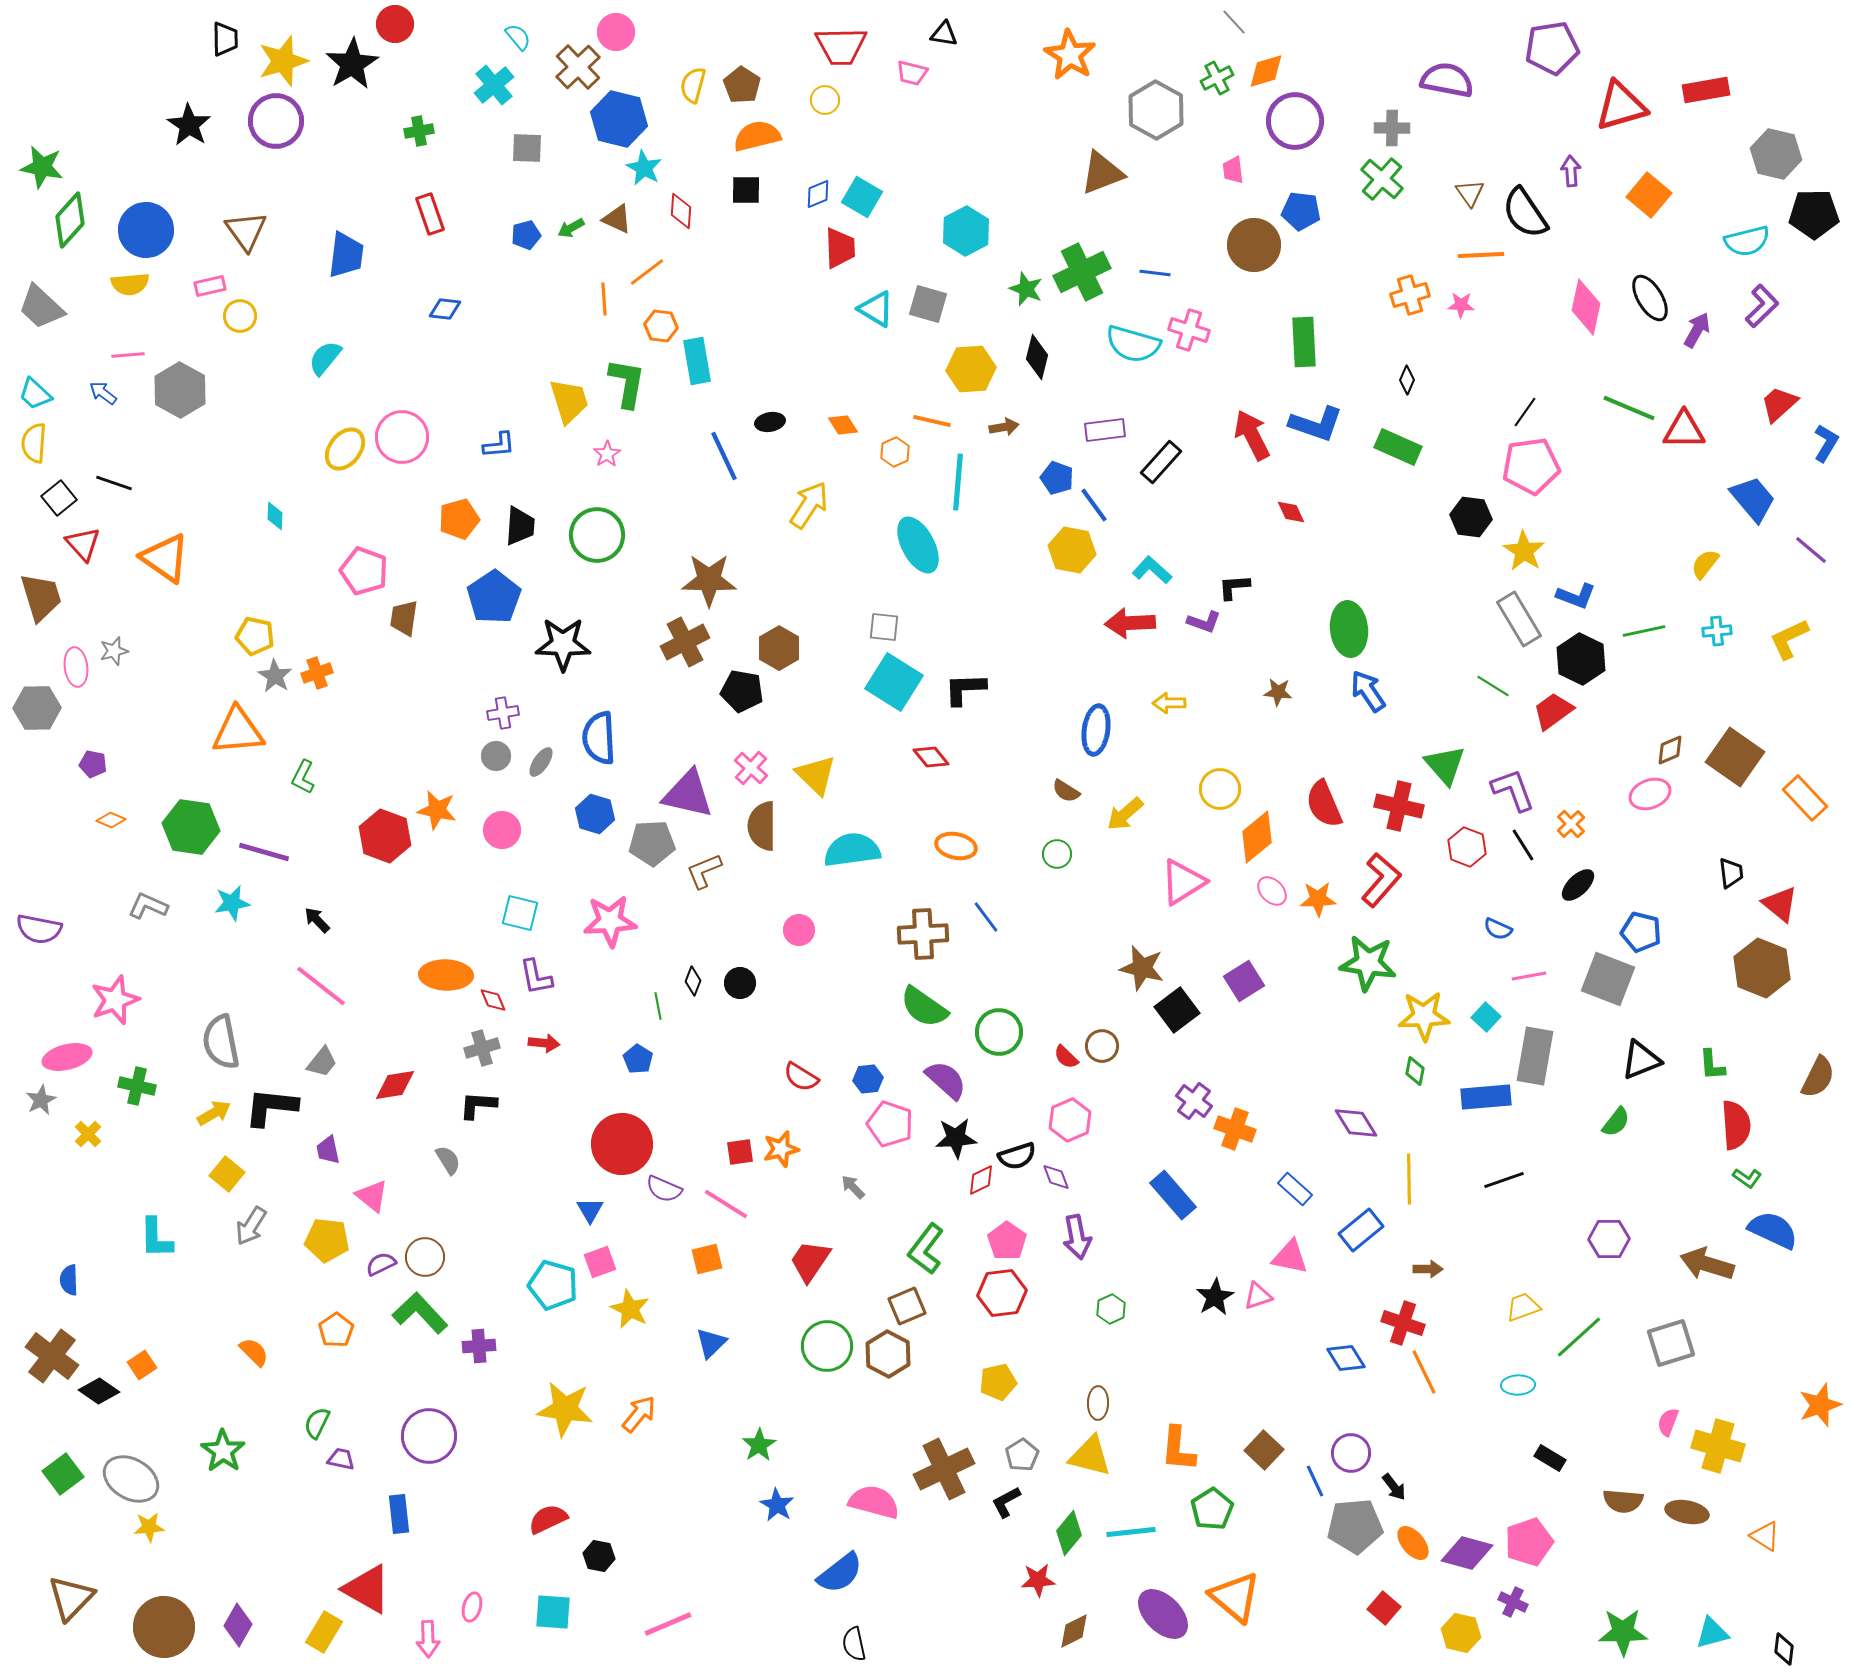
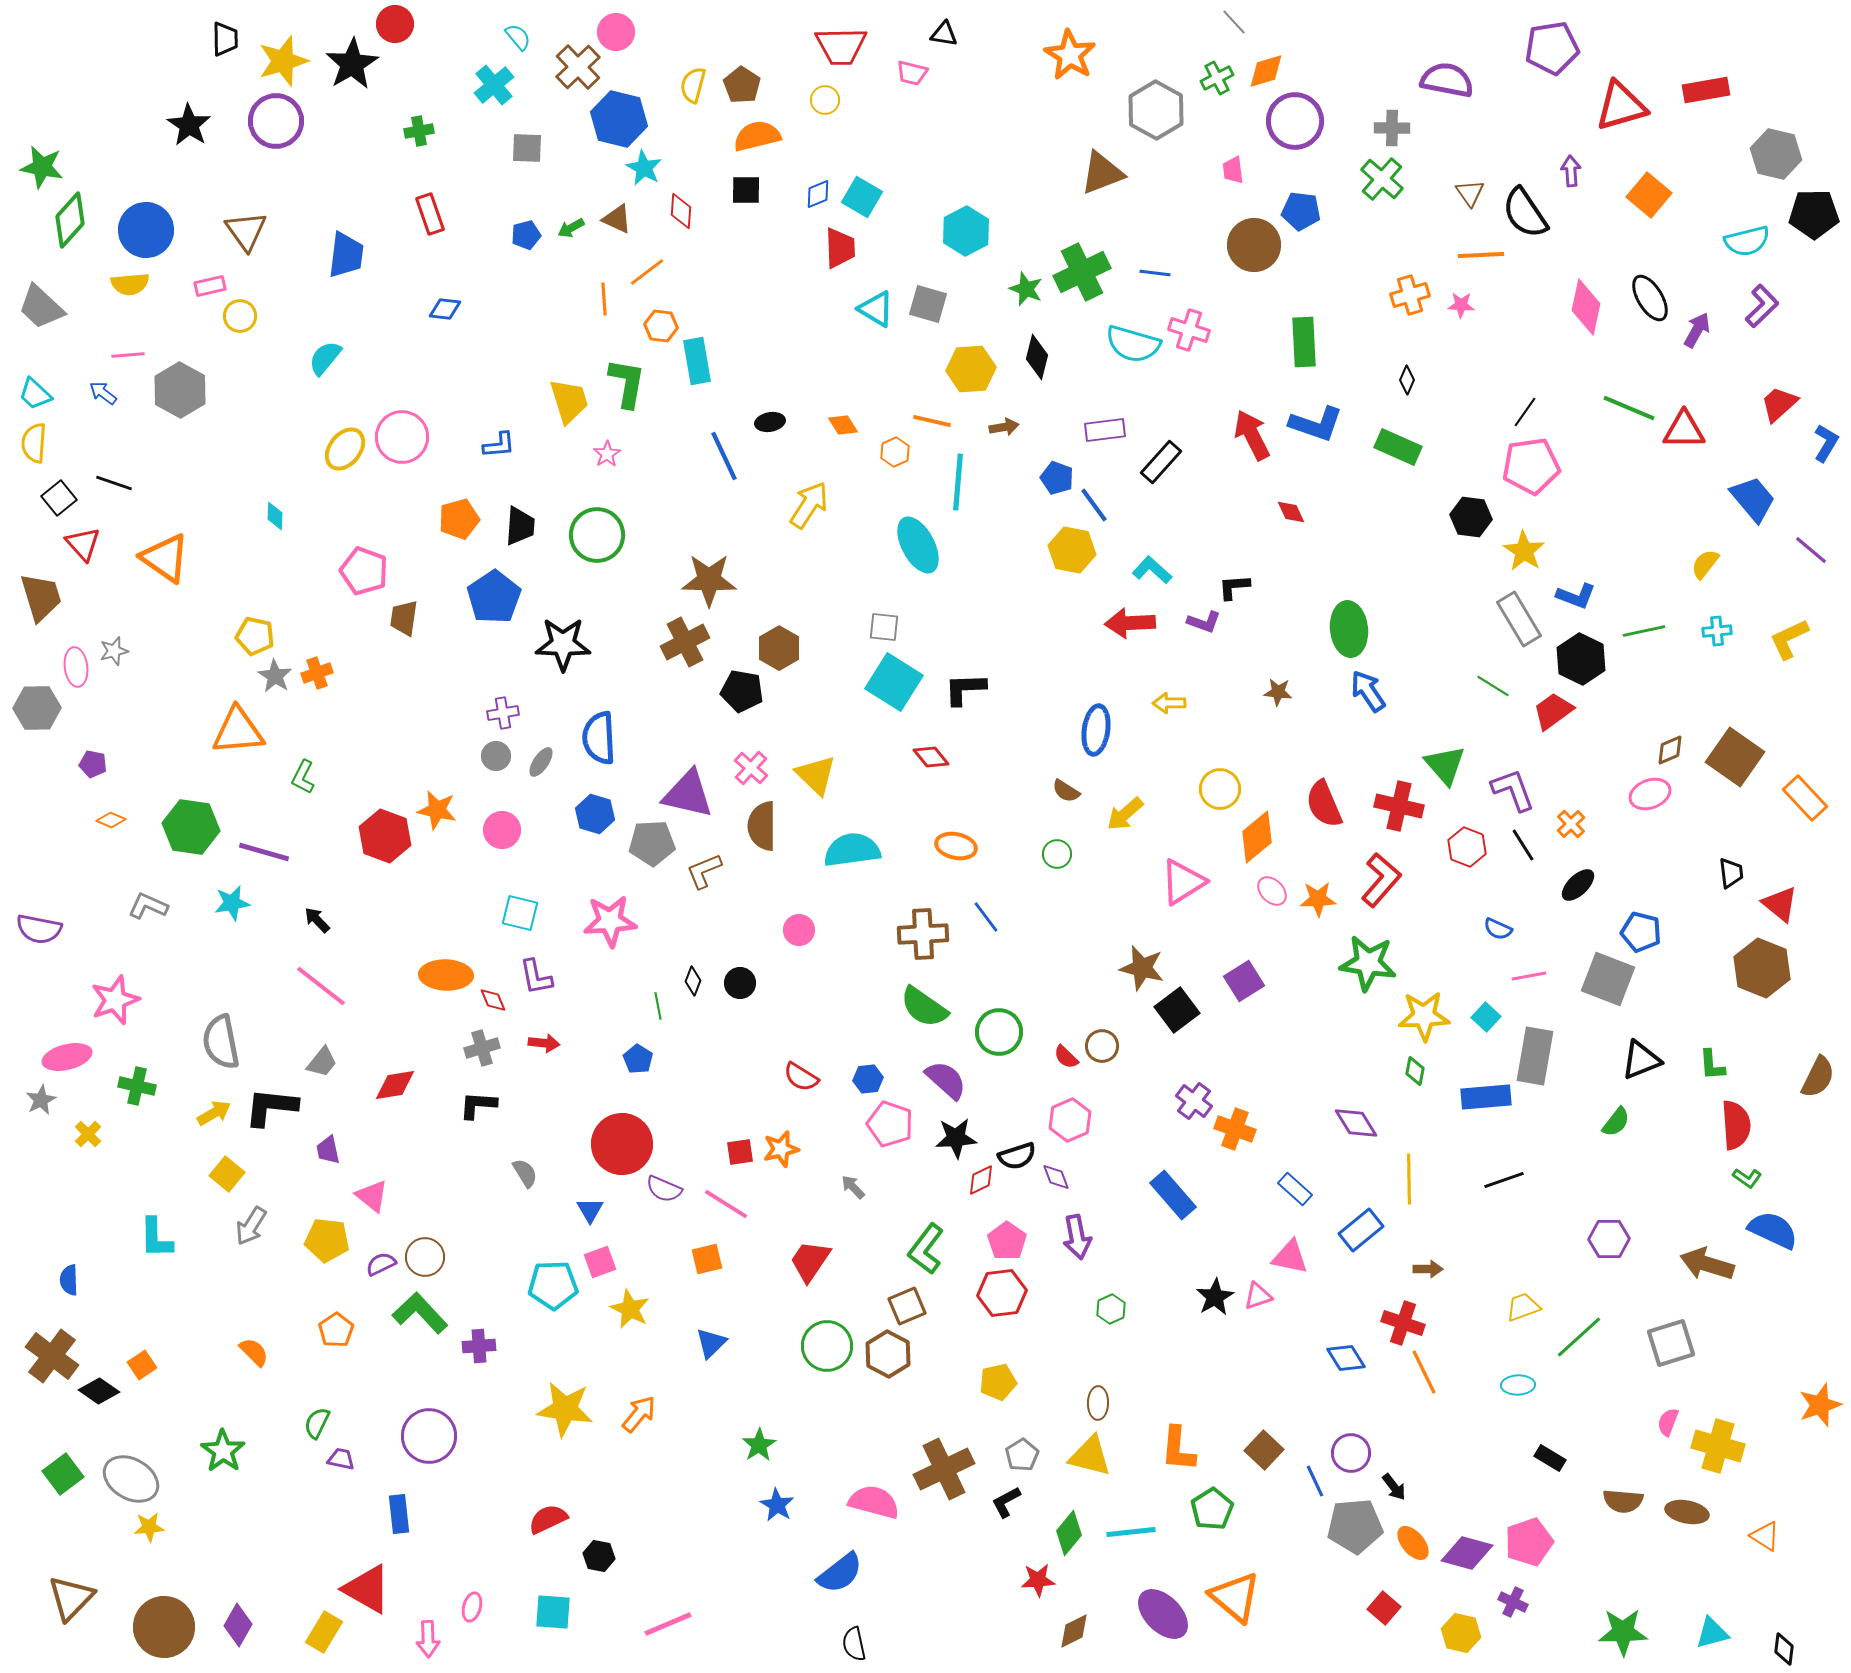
gray semicircle at (448, 1160): moved 77 px right, 13 px down
cyan pentagon at (553, 1285): rotated 18 degrees counterclockwise
